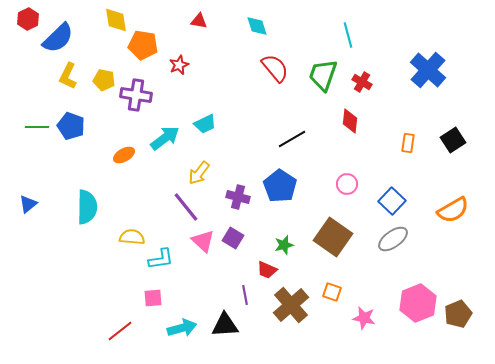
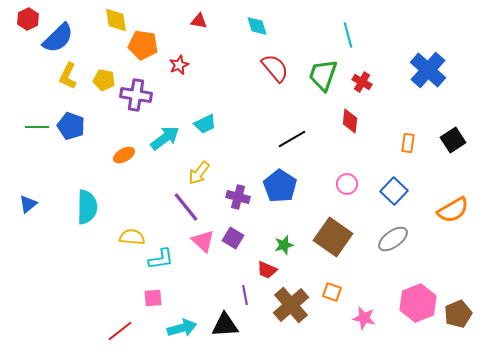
blue square at (392, 201): moved 2 px right, 10 px up
